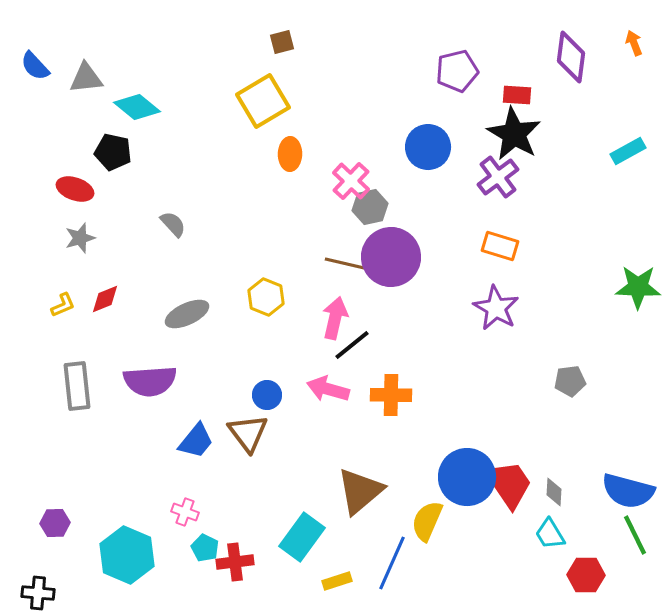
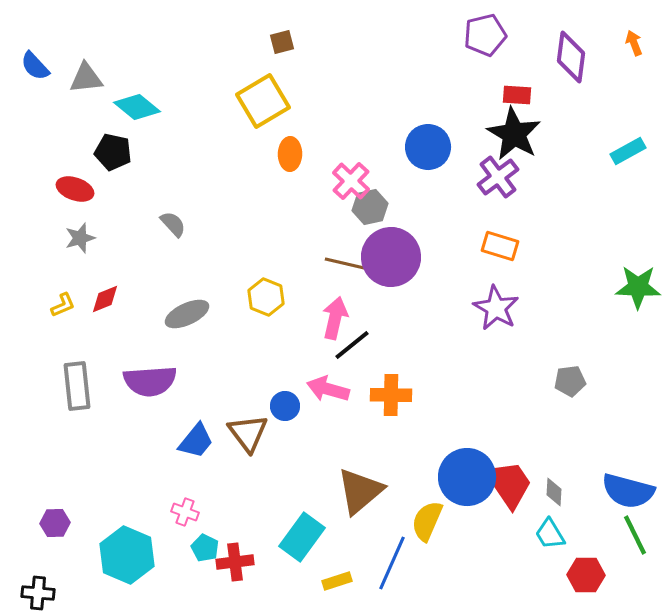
purple pentagon at (457, 71): moved 28 px right, 36 px up
blue circle at (267, 395): moved 18 px right, 11 px down
